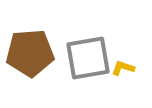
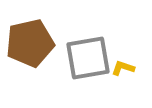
brown pentagon: moved 10 px up; rotated 9 degrees counterclockwise
